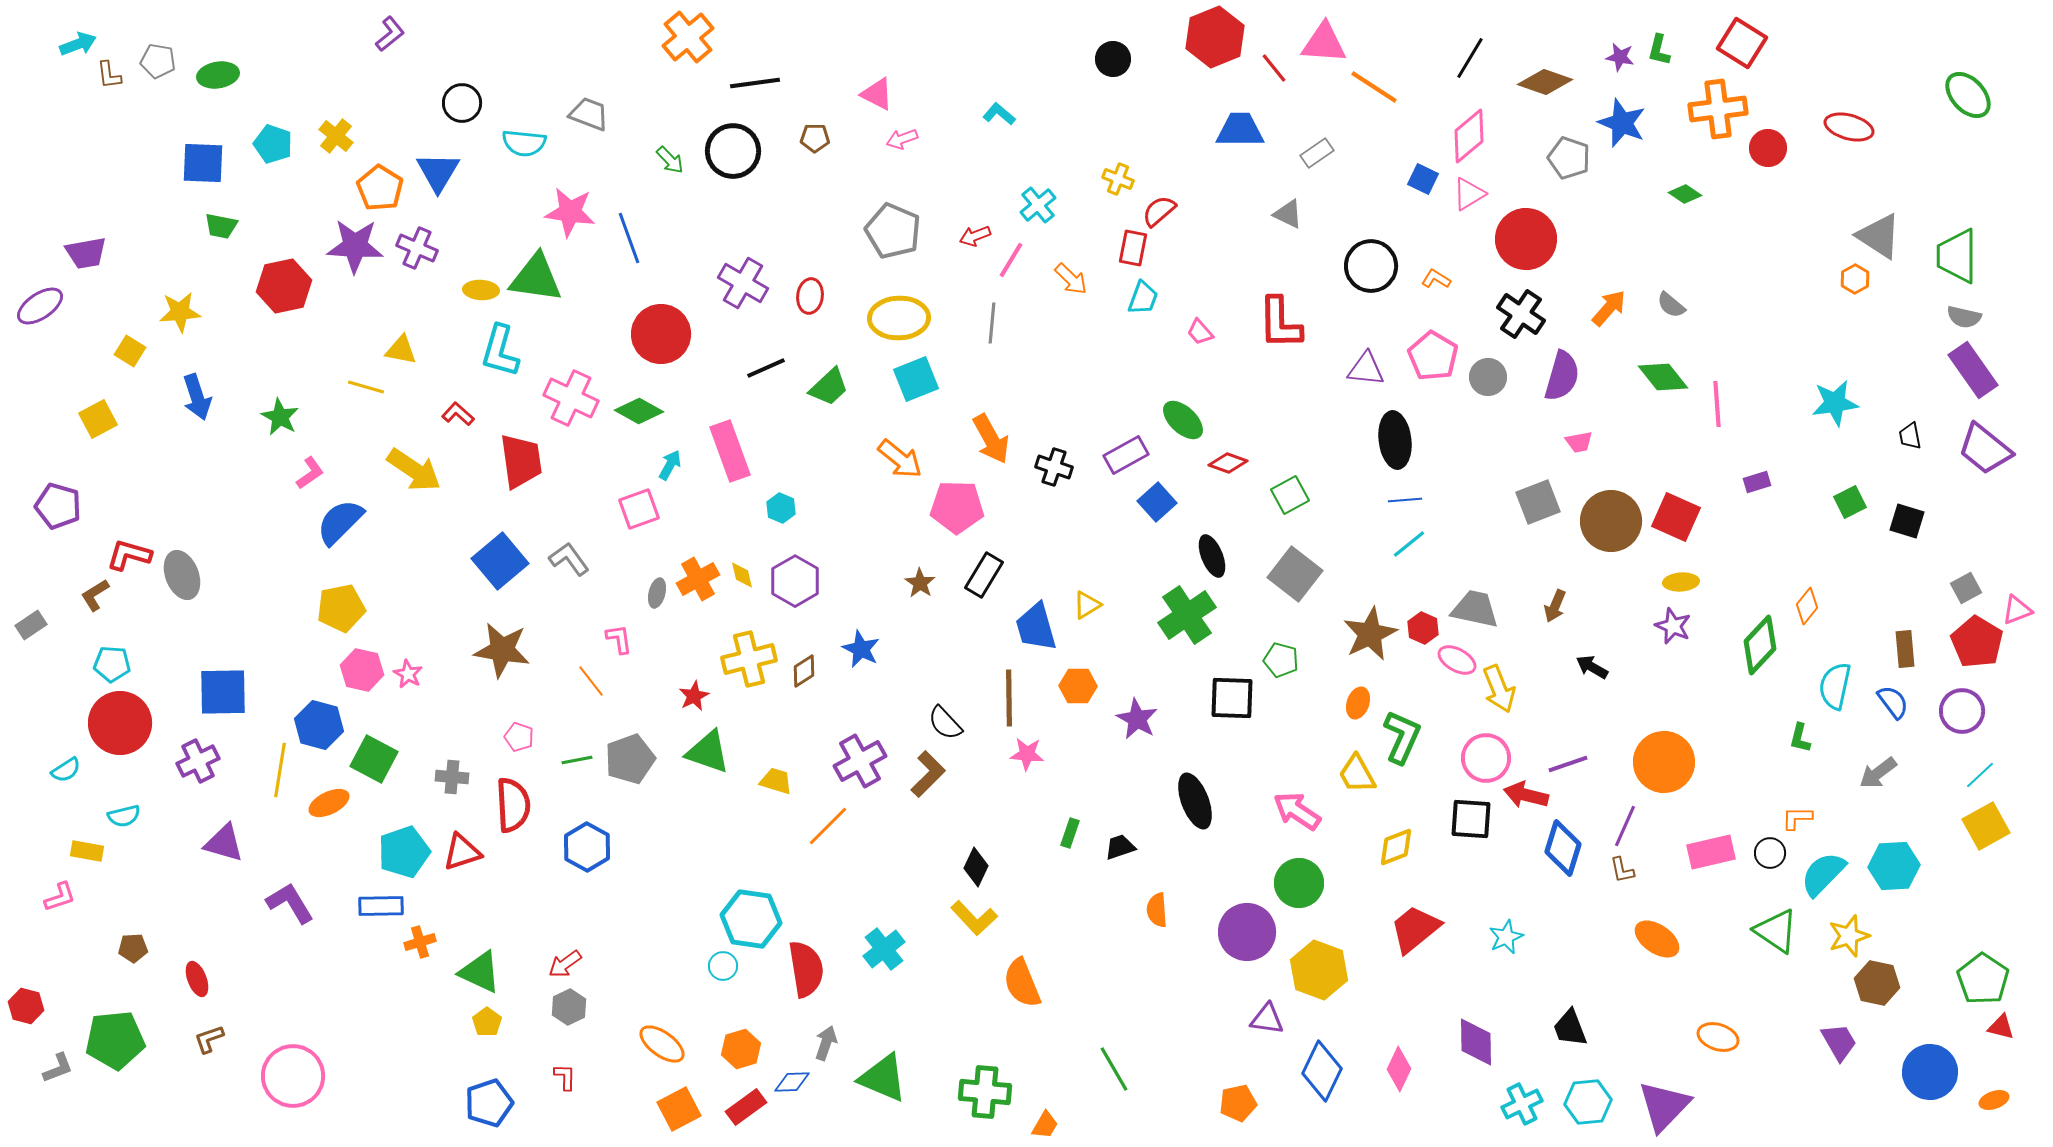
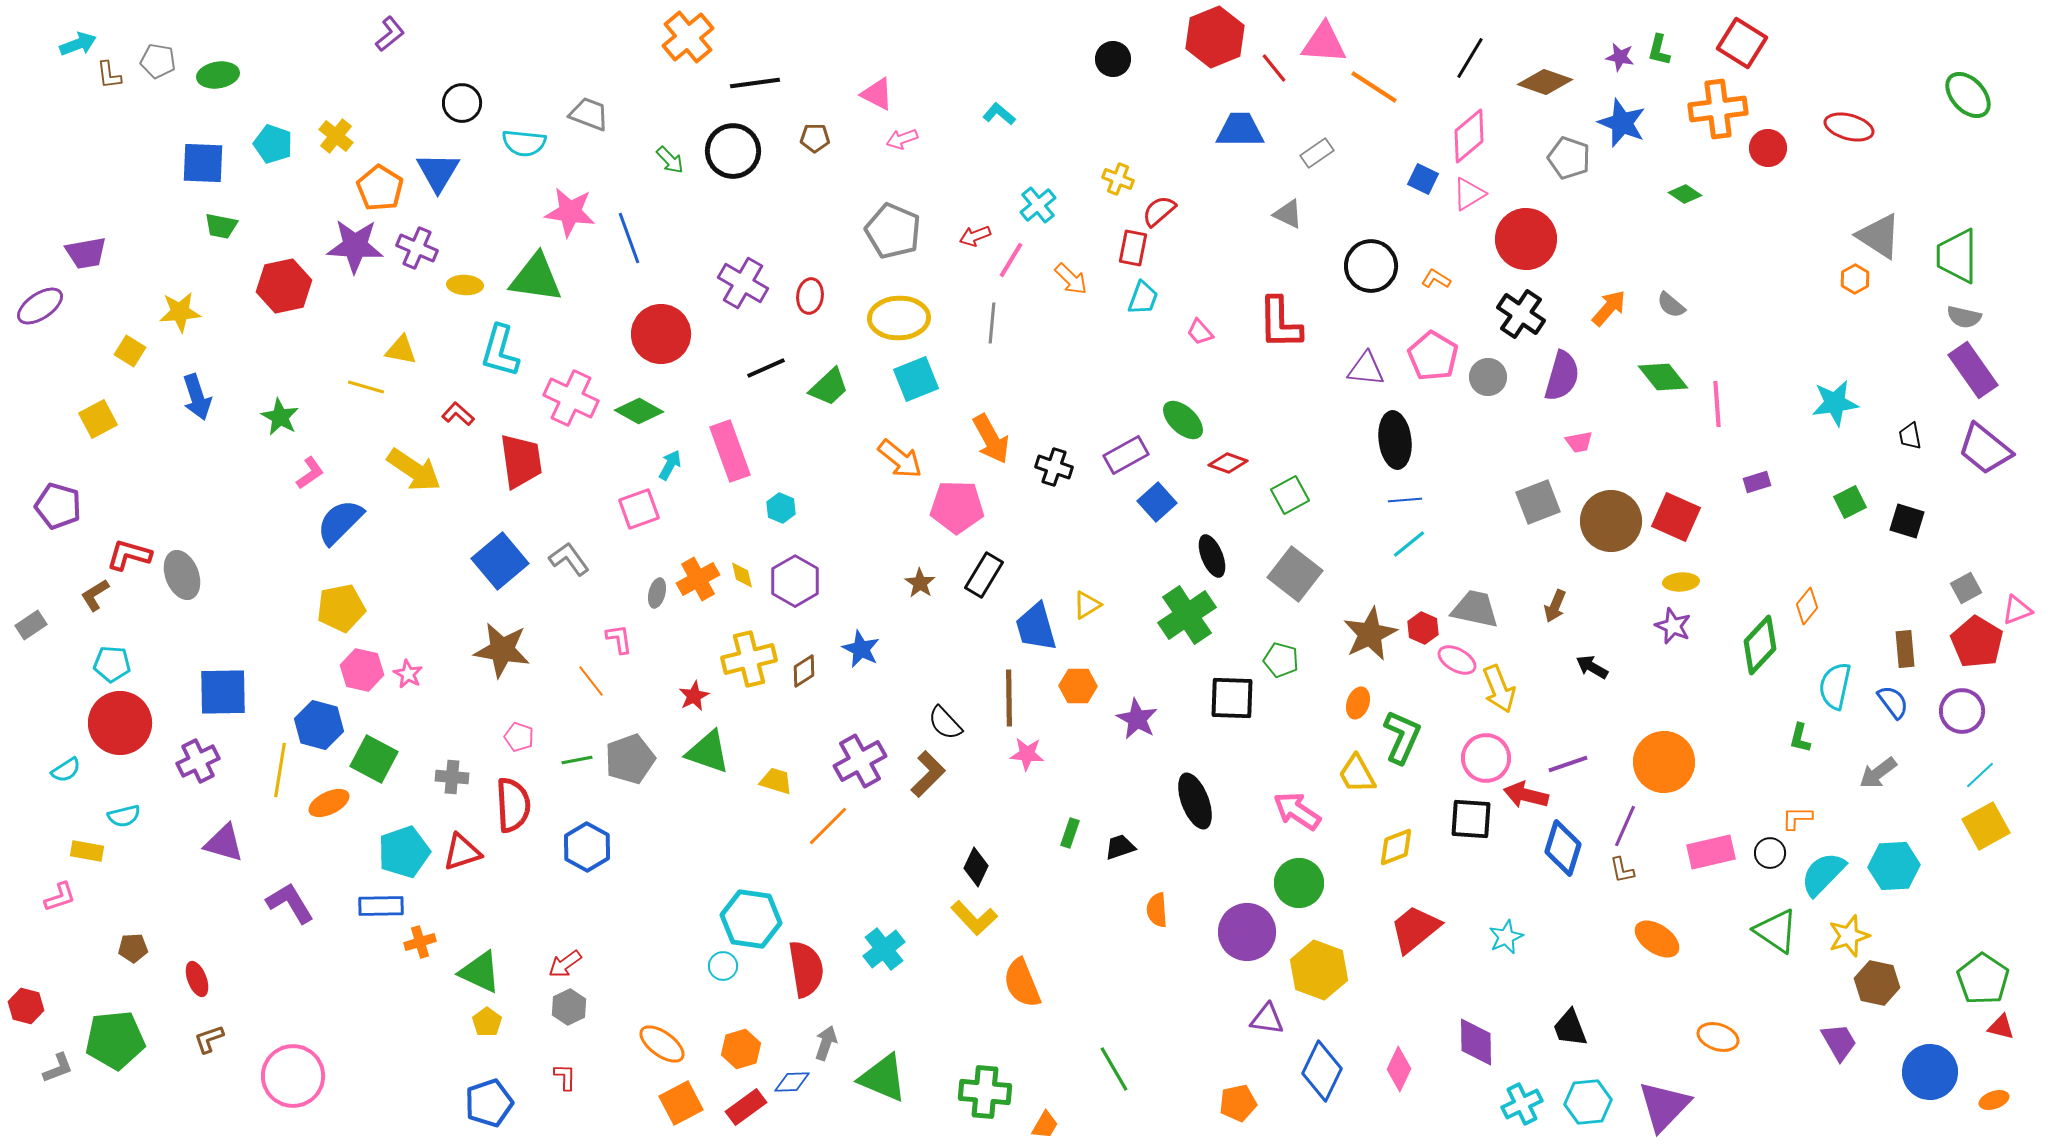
yellow ellipse at (481, 290): moved 16 px left, 5 px up
orange square at (679, 1109): moved 2 px right, 6 px up
